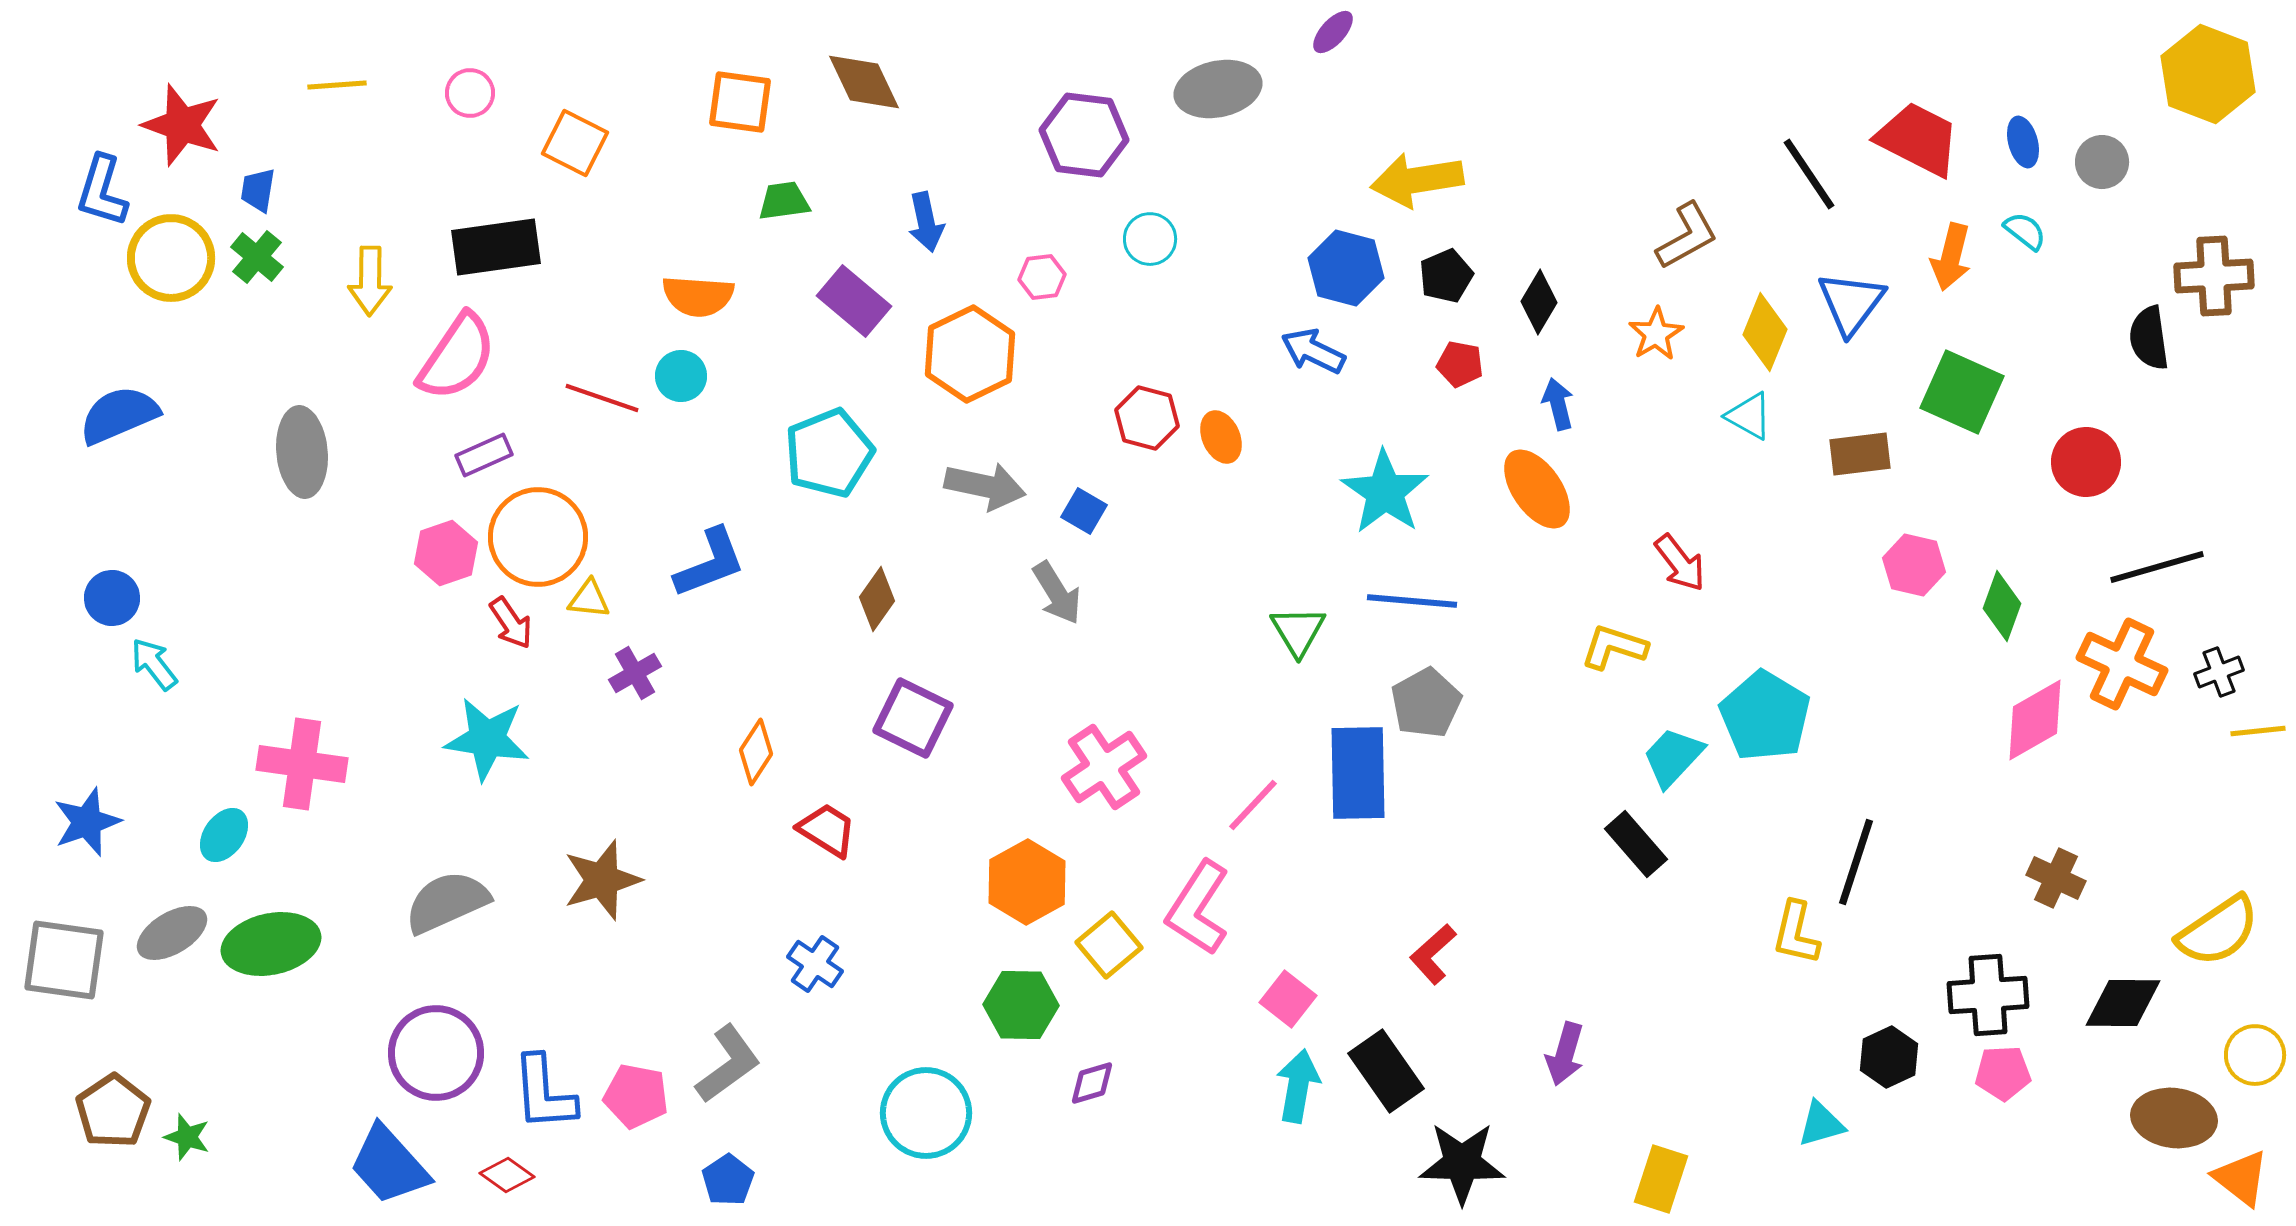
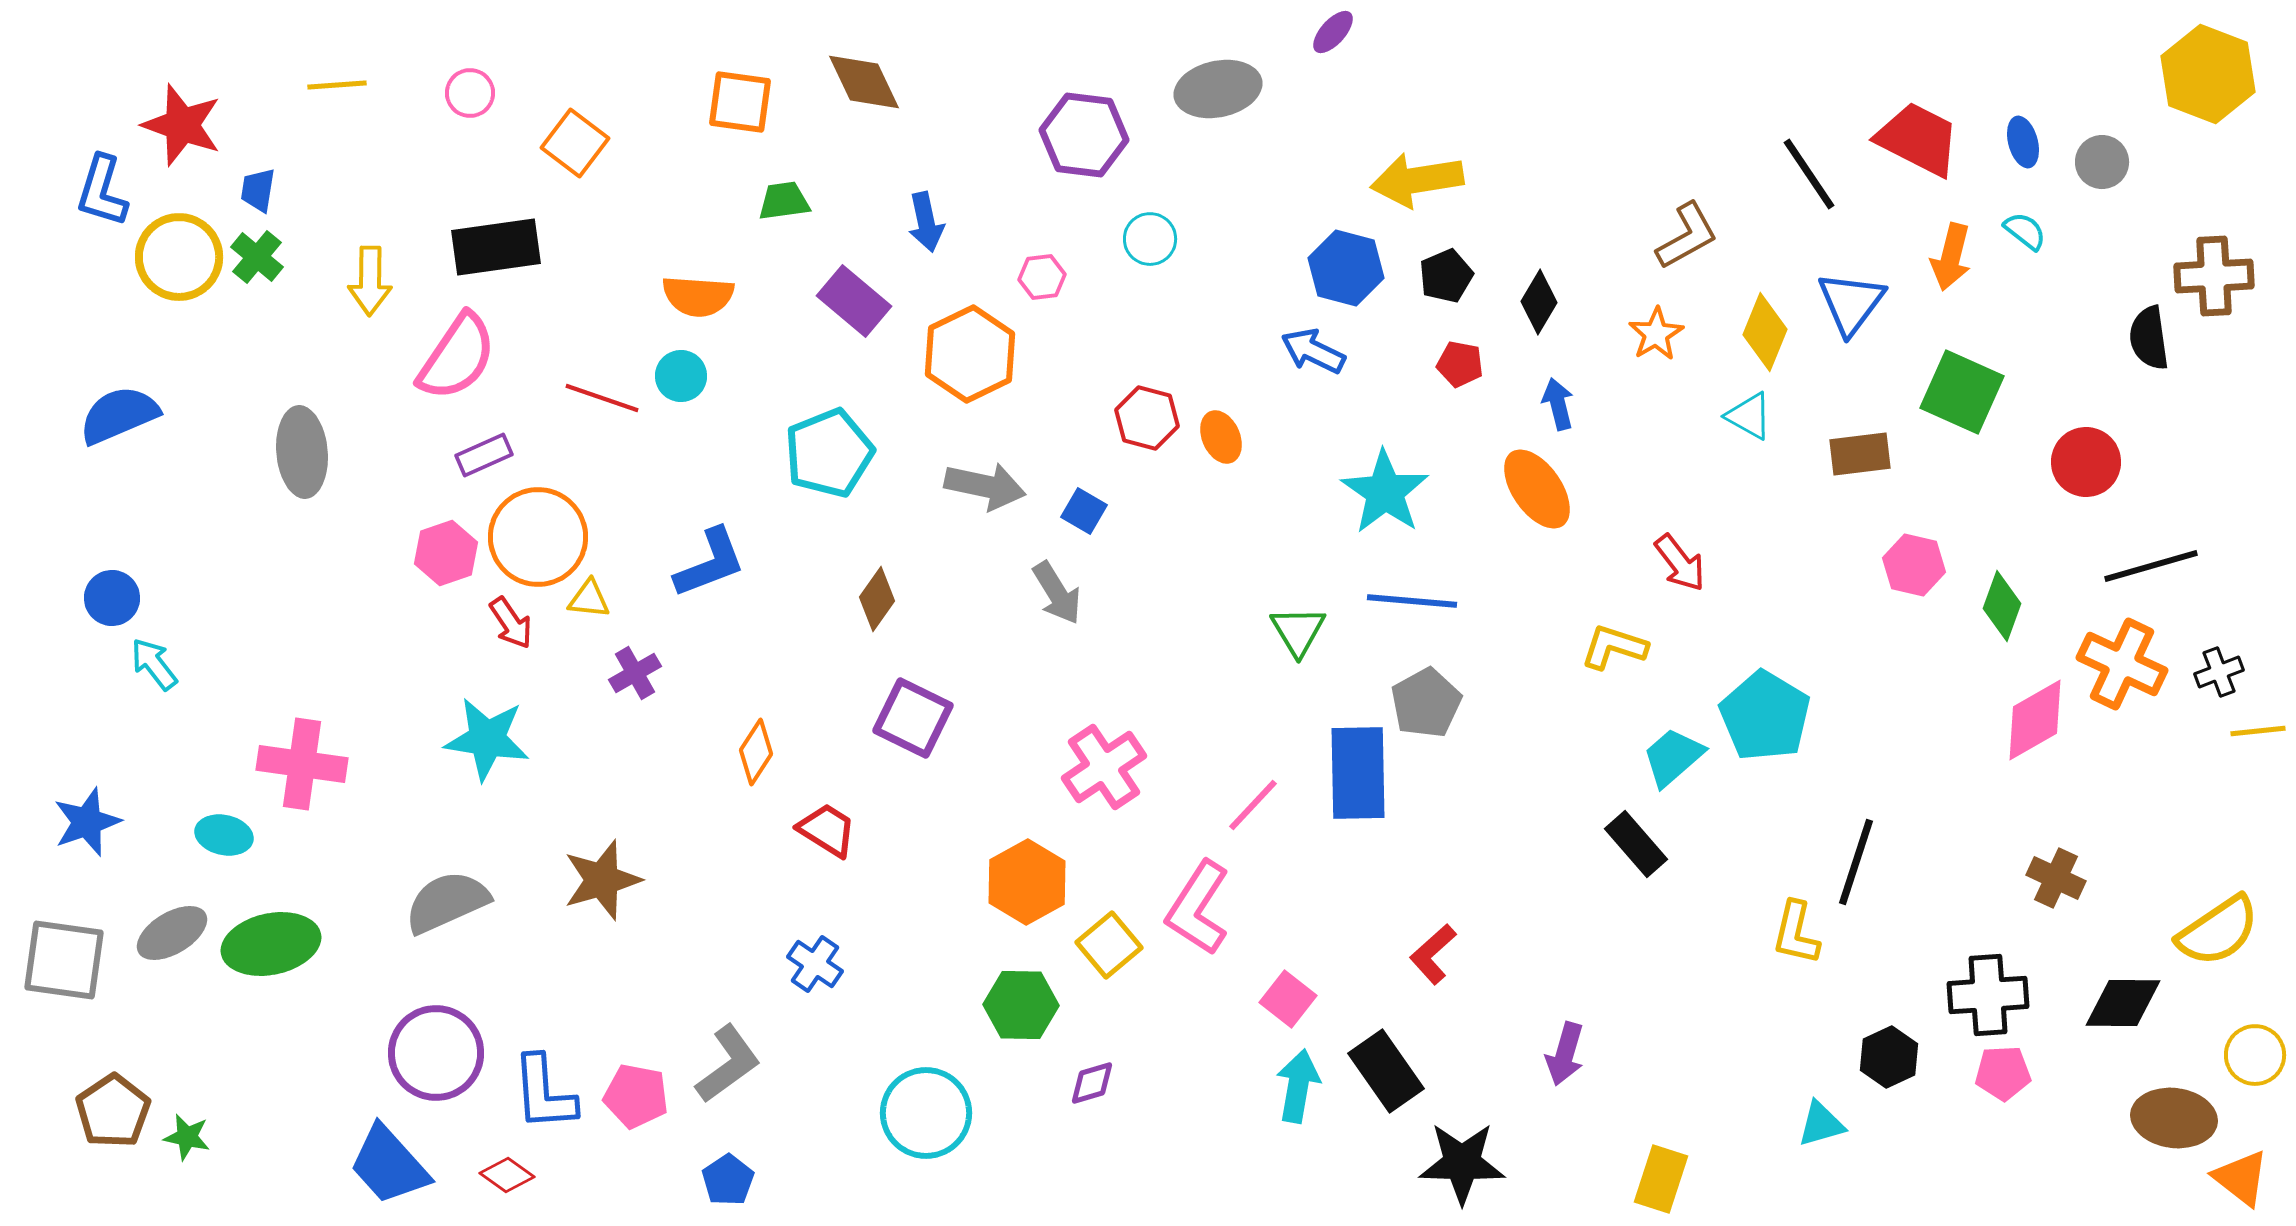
orange square at (575, 143): rotated 10 degrees clockwise
yellow circle at (171, 258): moved 8 px right, 1 px up
black line at (2157, 567): moved 6 px left, 1 px up
cyan trapezoid at (1673, 757): rotated 6 degrees clockwise
cyan ellipse at (224, 835): rotated 66 degrees clockwise
green star at (187, 1137): rotated 6 degrees counterclockwise
